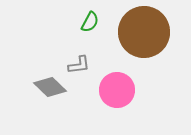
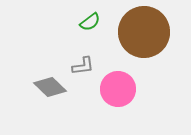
green semicircle: rotated 25 degrees clockwise
gray L-shape: moved 4 px right, 1 px down
pink circle: moved 1 px right, 1 px up
